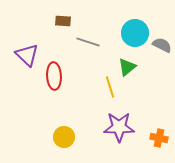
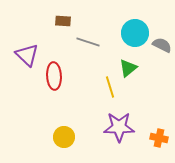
green triangle: moved 1 px right, 1 px down
